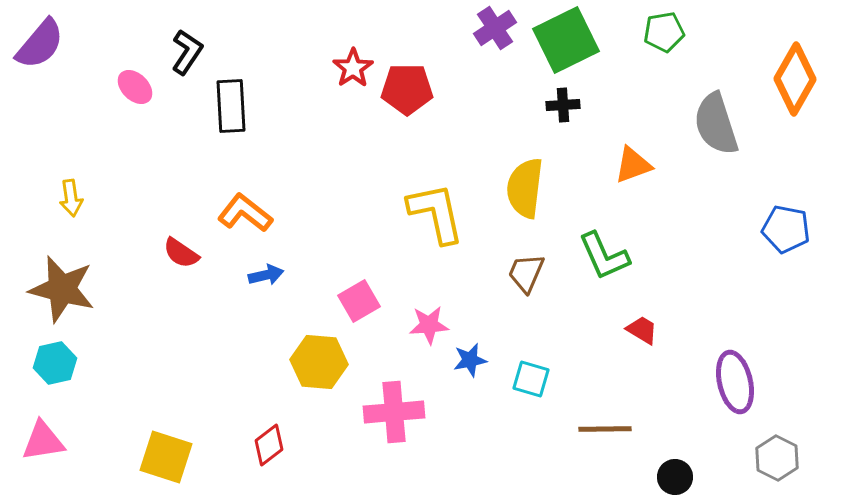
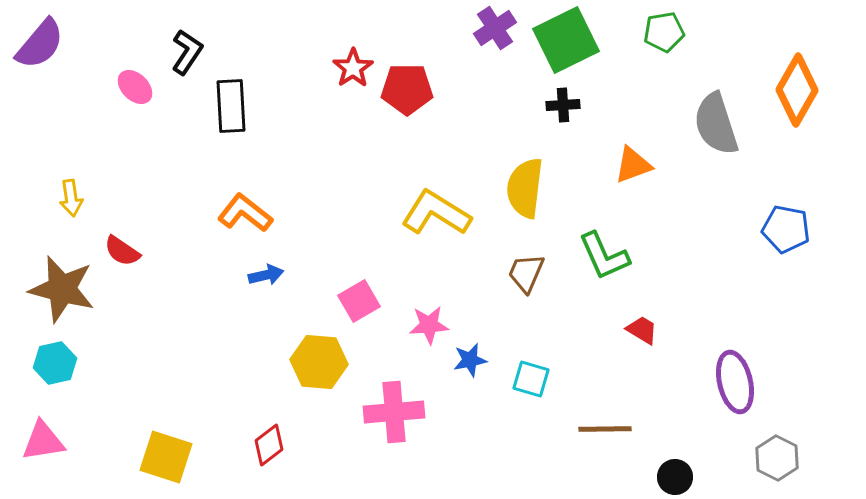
orange diamond: moved 2 px right, 11 px down
yellow L-shape: rotated 46 degrees counterclockwise
red semicircle: moved 59 px left, 2 px up
